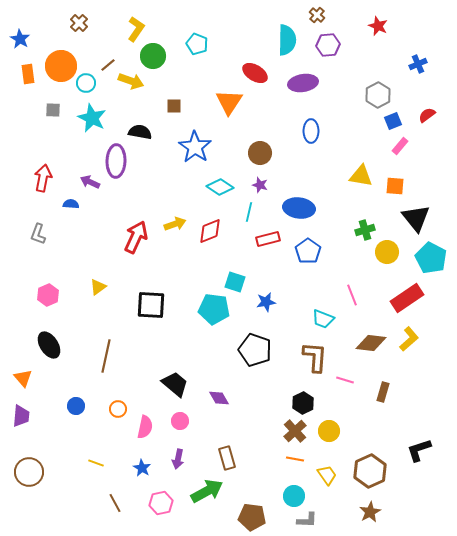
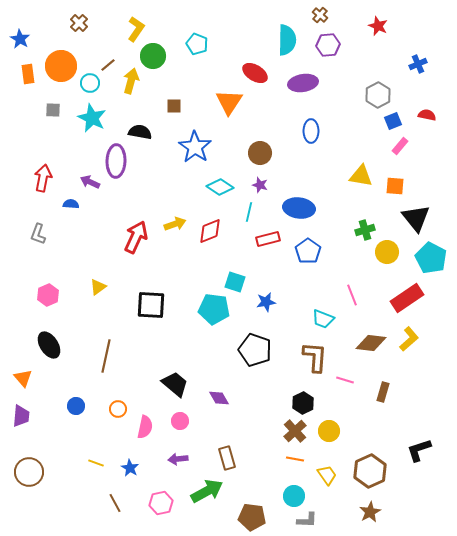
brown cross at (317, 15): moved 3 px right
yellow arrow at (131, 81): rotated 95 degrees counterclockwise
cyan circle at (86, 83): moved 4 px right
red semicircle at (427, 115): rotated 48 degrees clockwise
purple arrow at (178, 459): rotated 72 degrees clockwise
blue star at (142, 468): moved 12 px left
